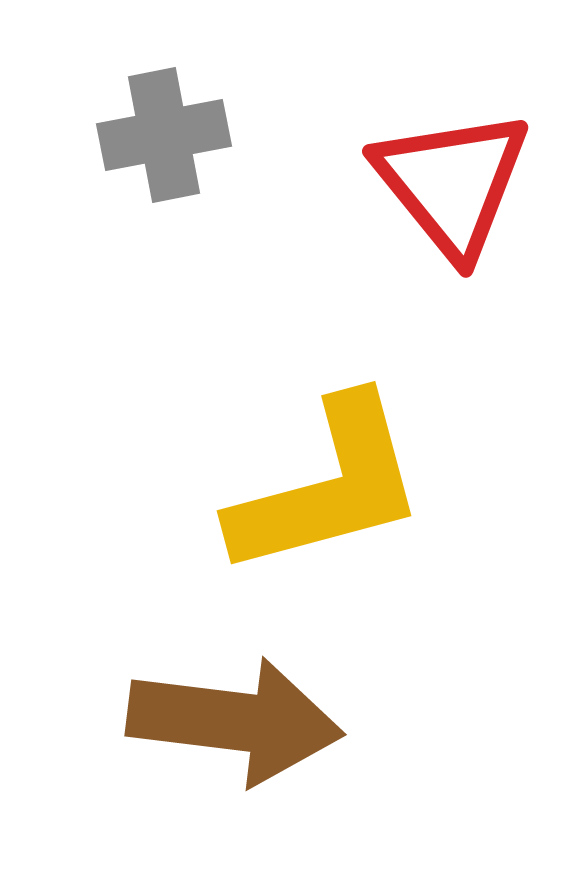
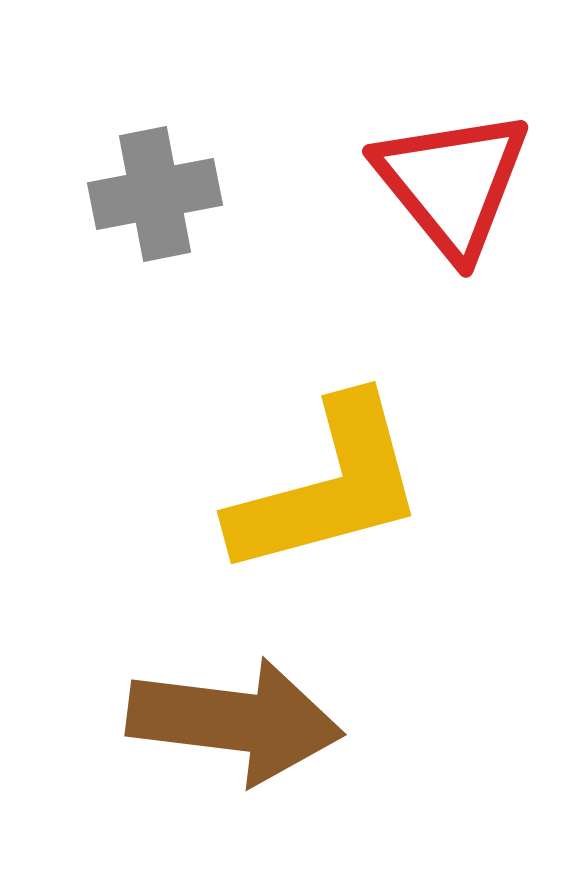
gray cross: moved 9 px left, 59 px down
